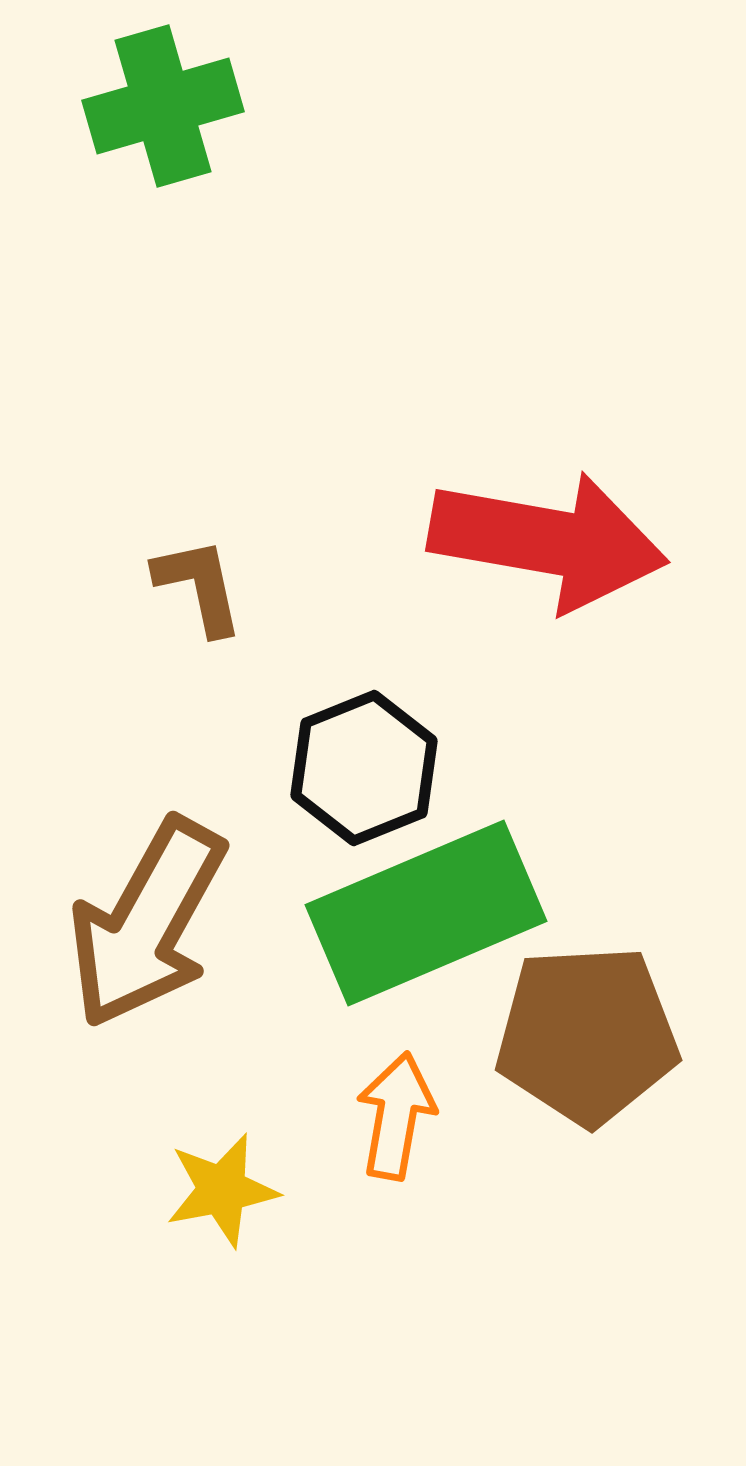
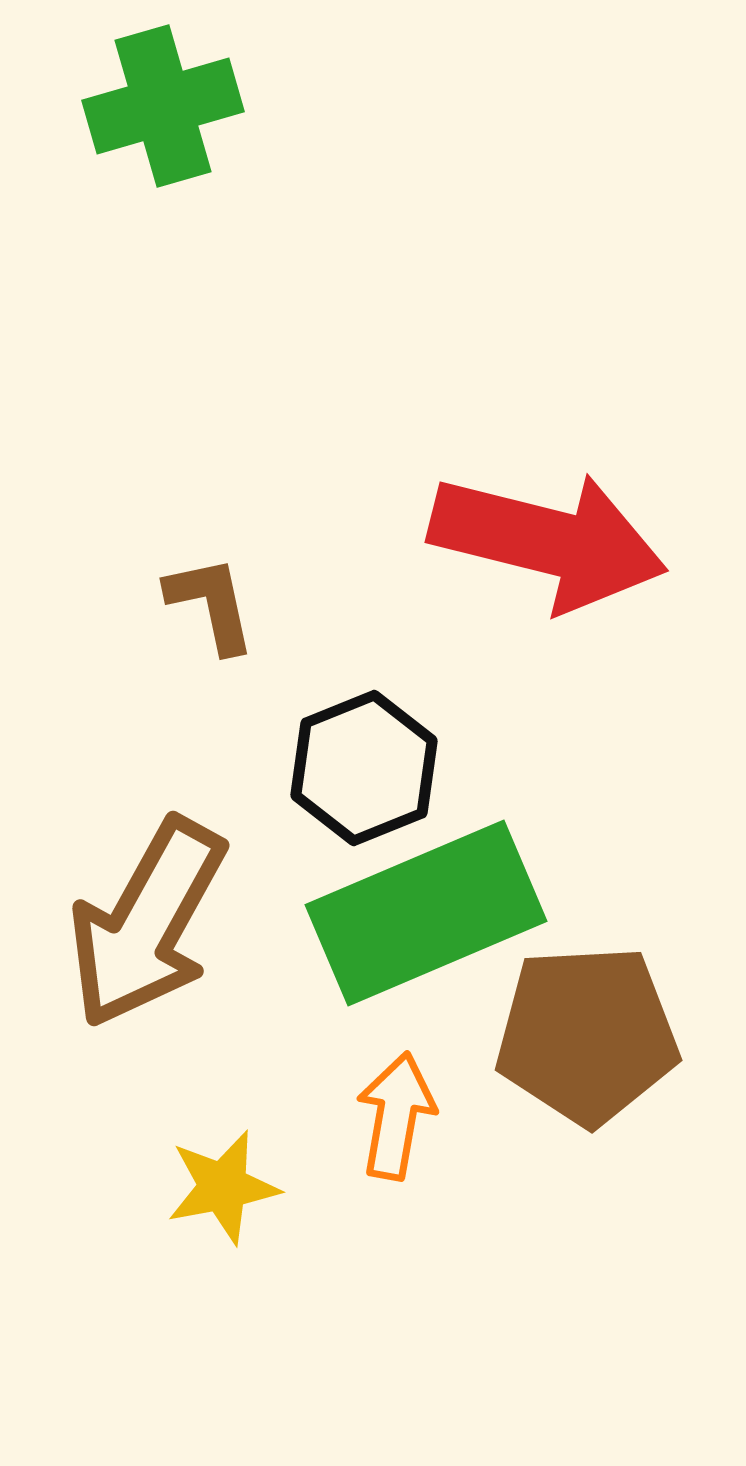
red arrow: rotated 4 degrees clockwise
brown L-shape: moved 12 px right, 18 px down
yellow star: moved 1 px right, 3 px up
